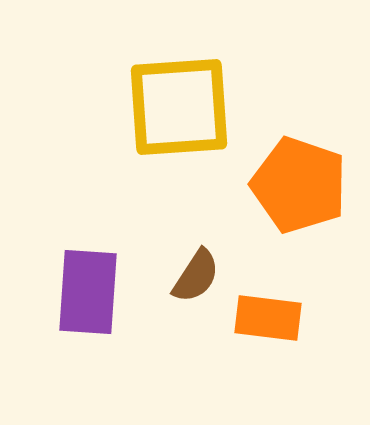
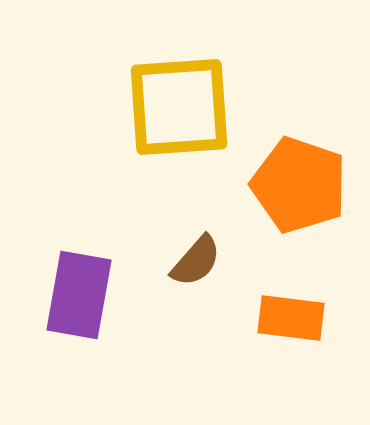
brown semicircle: moved 15 px up; rotated 8 degrees clockwise
purple rectangle: moved 9 px left, 3 px down; rotated 6 degrees clockwise
orange rectangle: moved 23 px right
